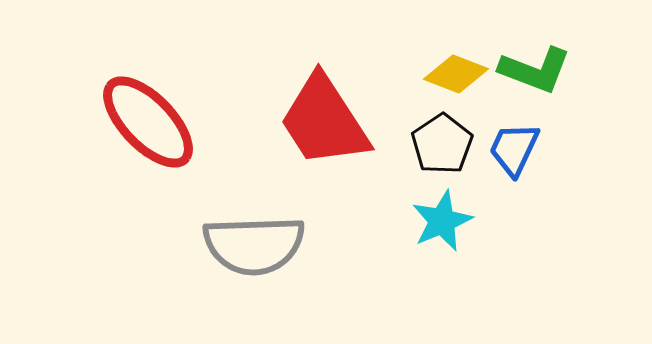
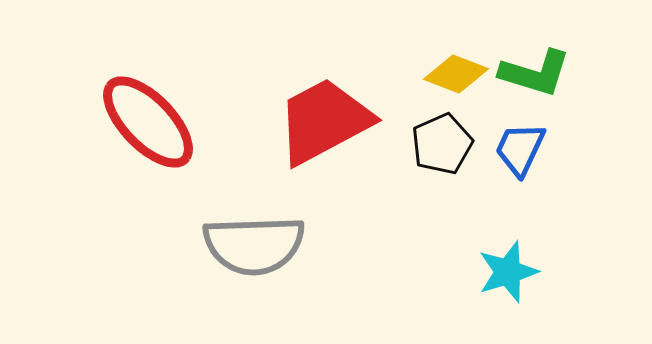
green L-shape: moved 3 px down; rotated 4 degrees counterclockwise
red trapezoid: rotated 95 degrees clockwise
black pentagon: rotated 10 degrees clockwise
blue trapezoid: moved 6 px right
cyan star: moved 66 px right, 51 px down; rotated 6 degrees clockwise
